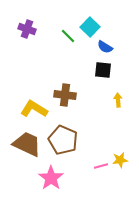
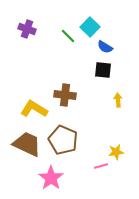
yellow star: moved 4 px left, 8 px up
